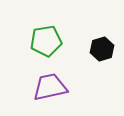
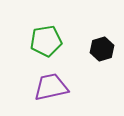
purple trapezoid: moved 1 px right
